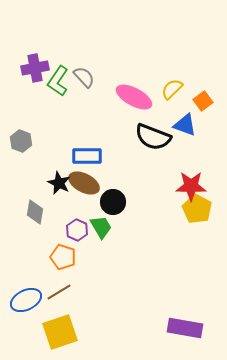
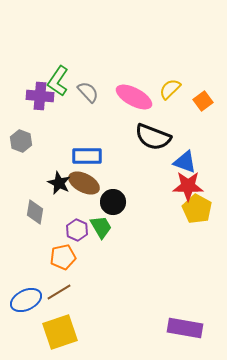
purple cross: moved 5 px right, 28 px down; rotated 16 degrees clockwise
gray semicircle: moved 4 px right, 15 px down
yellow semicircle: moved 2 px left
blue triangle: moved 37 px down
red star: moved 3 px left
orange pentagon: rotated 30 degrees counterclockwise
